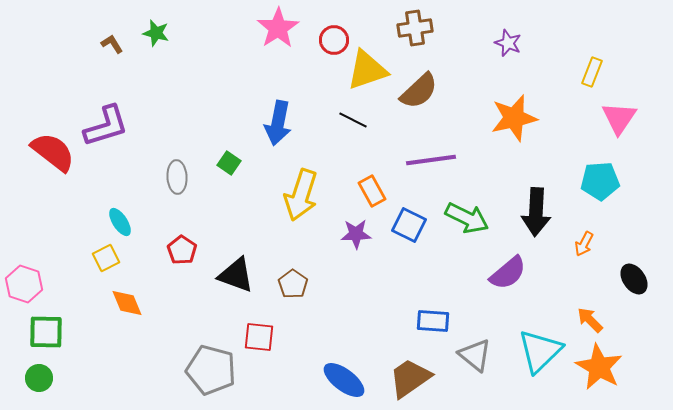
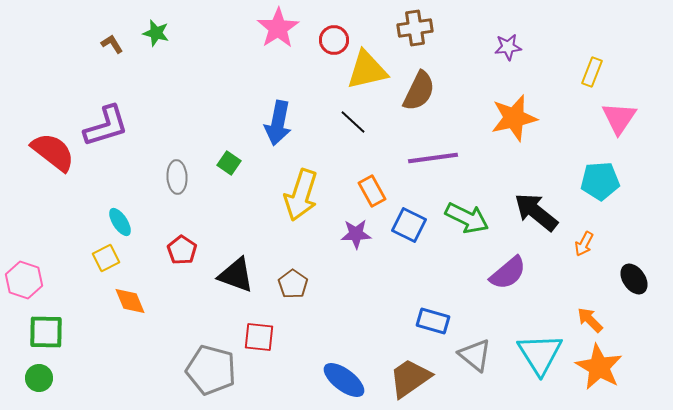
purple star at (508, 43): moved 4 px down; rotated 28 degrees counterclockwise
yellow triangle at (367, 70): rotated 6 degrees clockwise
brown semicircle at (419, 91): rotated 21 degrees counterclockwise
black line at (353, 120): moved 2 px down; rotated 16 degrees clockwise
purple line at (431, 160): moved 2 px right, 2 px up
black arrow at (536, 212): rotated 126 degrees clockwise
pink hexagon at (24, 284): moved 4 px up
orange diamond at (127, 303): moved 3 px right, 2 px up
blue rectangle at (433, 321): rotated 12 degrees clockwise
cyan triangle at (540, 351): moved 3 px down; rotated 18 degrees counterclockwise
